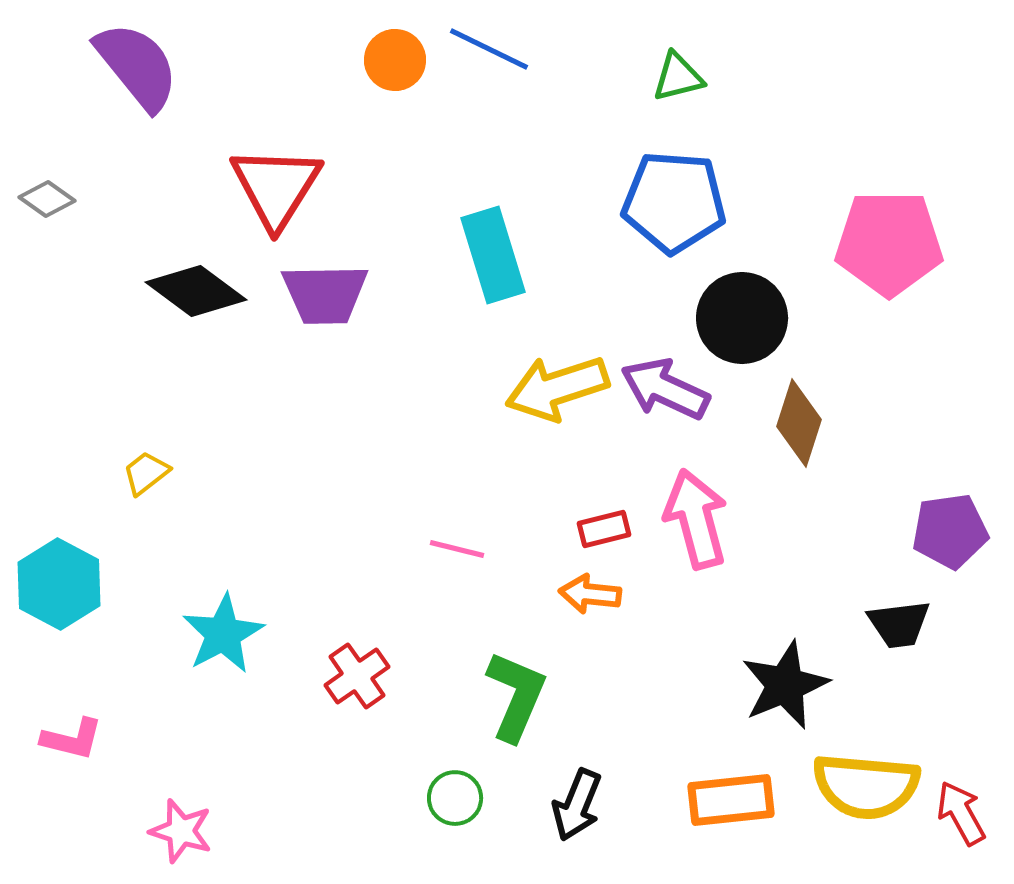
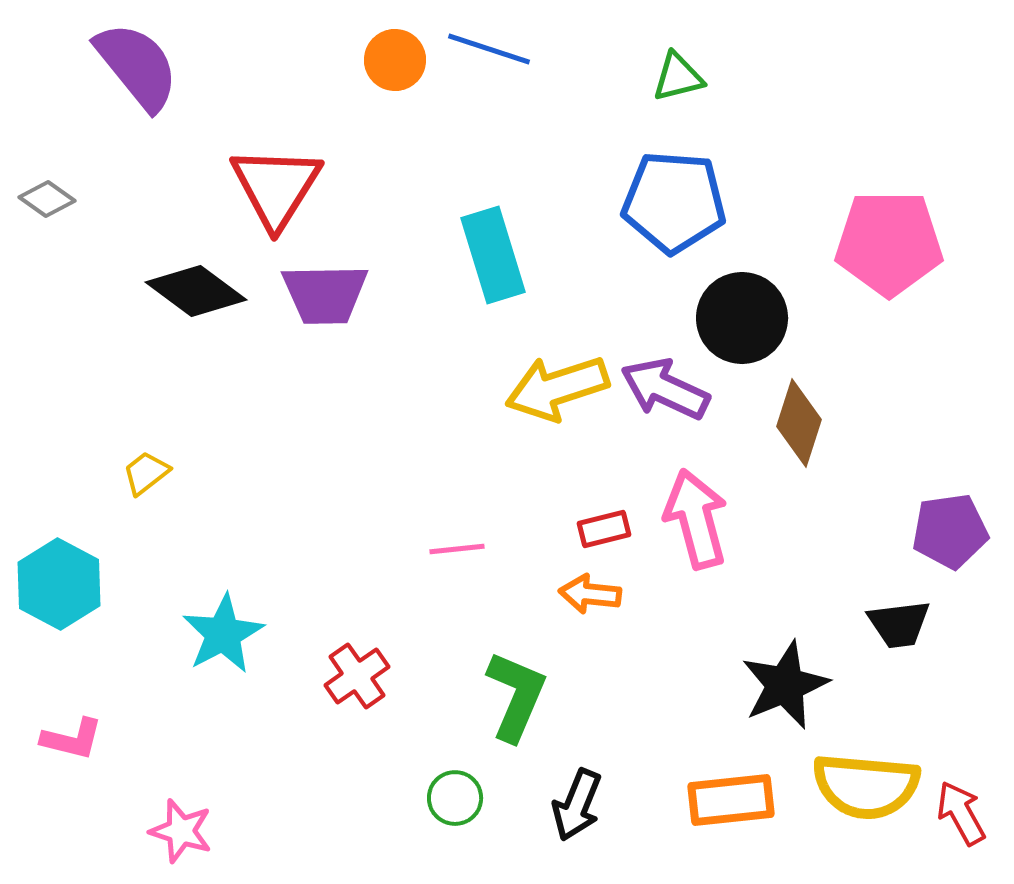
blue line: rotated 8 degrees counterclockwise
pink line: rotated 20 degrees counterclockwise
